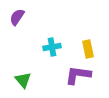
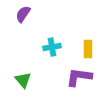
purple semicircle: moved 6 px right, 3 px up
yellow rectangle: rotated 12 degrees clockwise
purple L-shape: moved 1 px right, 2 px down
